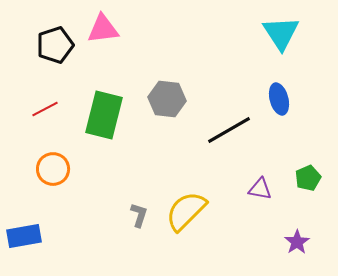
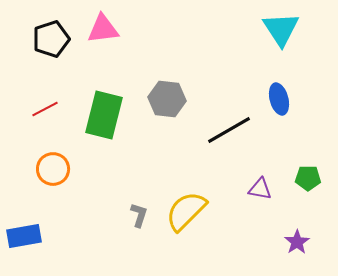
cyan triangle: moved 4 px up
black pentagon: moved 4 px left, 6 px up
green pentagon: rotated 25 degrees clockwise
